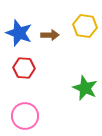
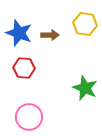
yellow hexagon: moved 2 px up
pink circle: moved 4 px right, 1 px down
